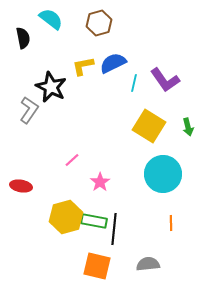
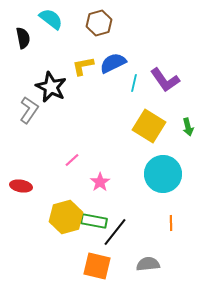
black line: moved 1 px right, 3 px down; rotated 32 degrees clockwise
